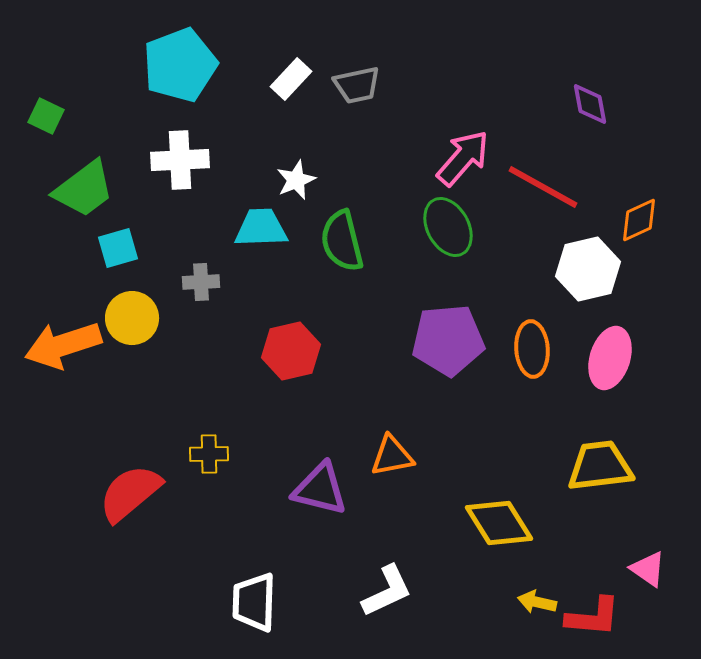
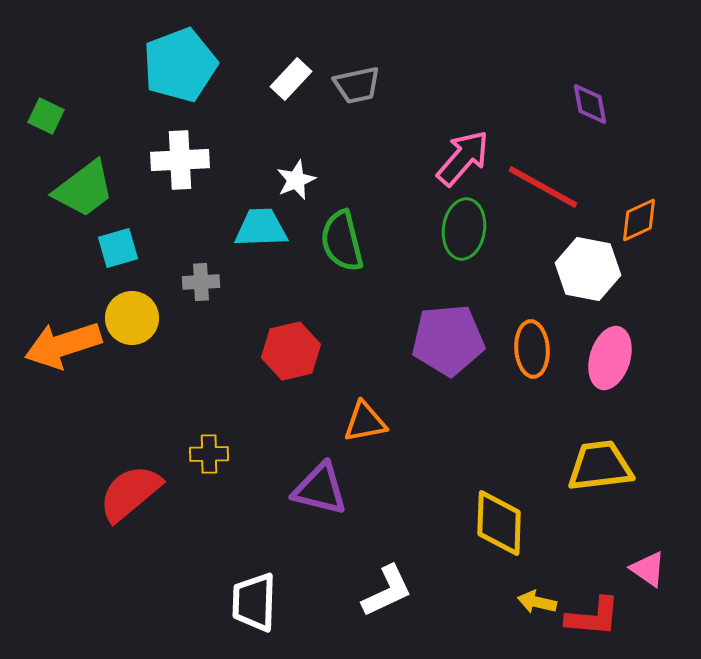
green ellipse: moved 16 px right, 2 px down; rotated 36 degrees clockwise
white hexagon: rotated 24 degrees clockwise
orange triangle: moved 27 px left, 34 px up
yellow diamond: rotated 34 degrees clockwise
